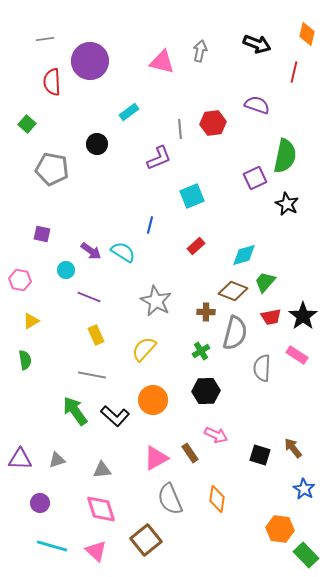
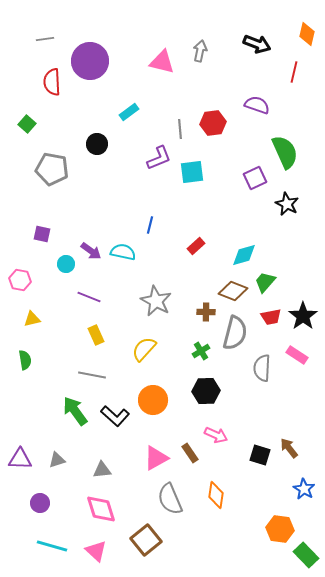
green semicircle at (285, 156): moved 4 px up; rotated 36 degrees counterclockwise
cyan square at (192, 196): moved 24 px up; rotated 15 degrees clockwise
cyan semicircle at (123, 252): rotated 20 degrees counterclockwise
cyan circle at (66, 270): moved 6 px up
yellow triangle at (31, 321): moved 1 px right, 2 px up; rotated 18 degrees clockwise
brown arrow at (293, 448): moved 4 px left
orange diamond at (217, 499): moved 1 px left, 4 px up
